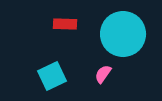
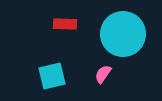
cyan square: rotated 12 degrees clockwise
